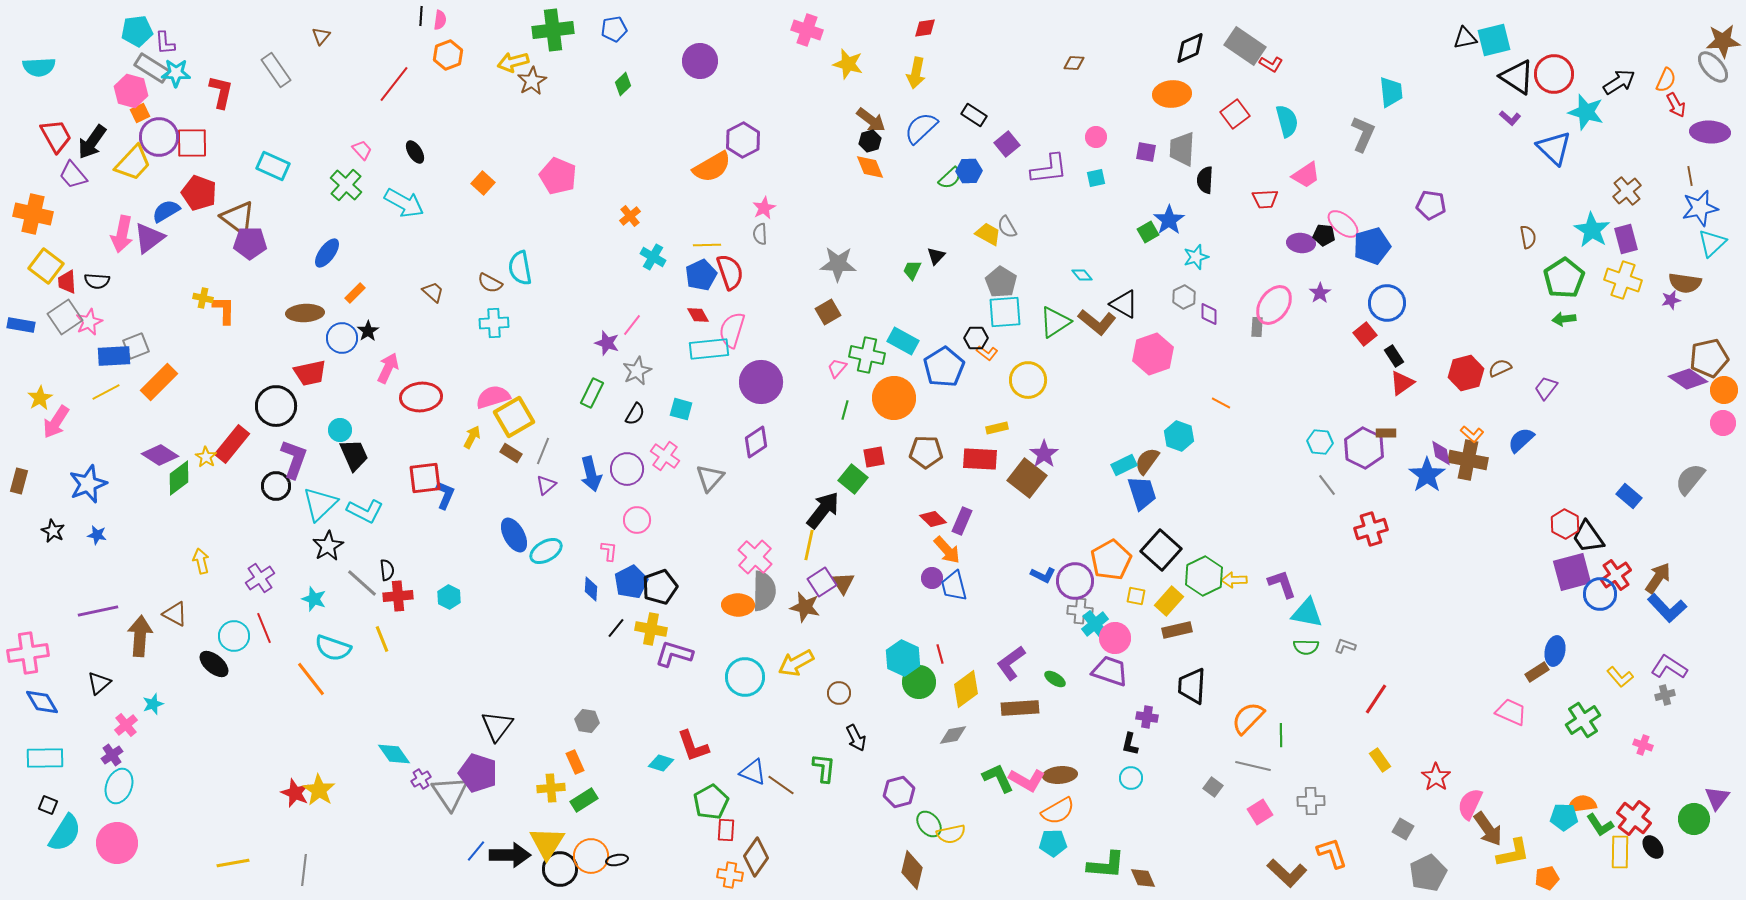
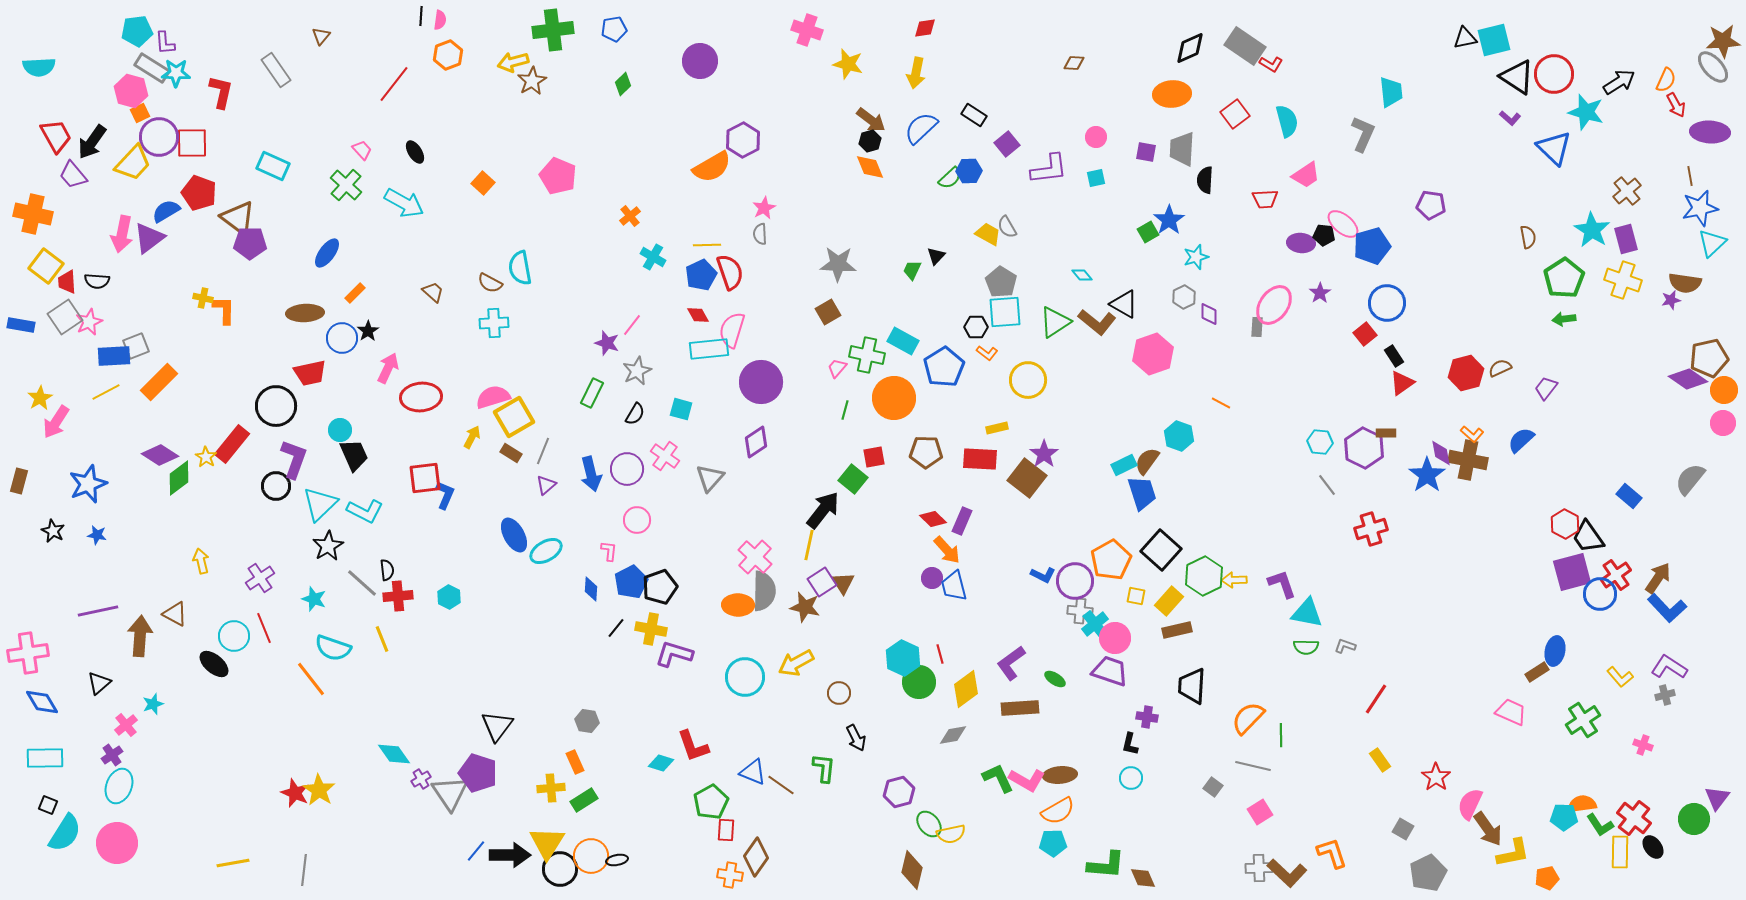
black hexagon at (976, 338): moved 11 px up
gray cross at (1311, 801): moved 52 px left, 67 px down
